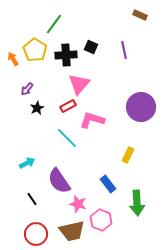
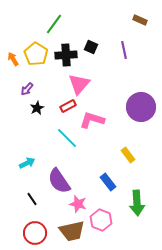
brown rectangle: moved 5 px down
yellow pentagon: moved 1 px right, 4 px down
yellow rectangle: rotated 63 degrees counterclockwise
blue rectangle: moved 2 px up
red circle: moved 1 px left, 1 px up
